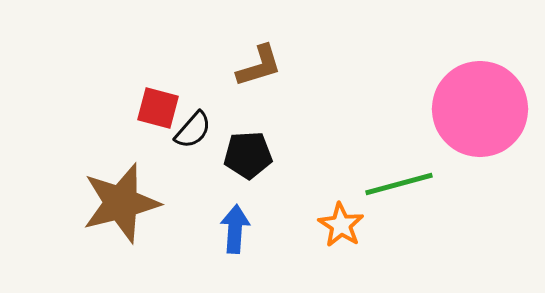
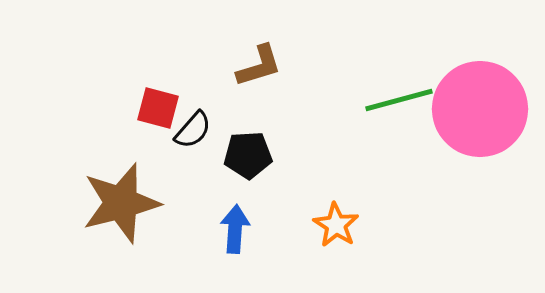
green line: moved 84 px up
orange star: moved 5 px left
